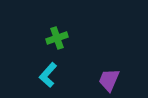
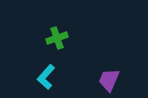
cyan L-shape: moved 2 px left, 2 px down
